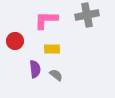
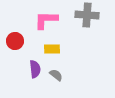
gray cross: rotated 15 degrees clockwise
